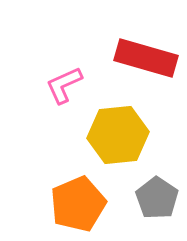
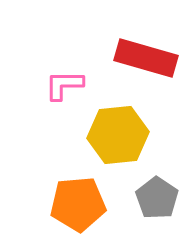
pink L-shape: rotated 24 degrees clockwise
orange pentagon: rotated 18 degrees clockwise
